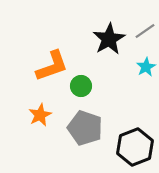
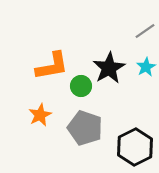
black star: moved 29 px down
orange L-shape: rotated 9 degrees clockwise
black hexagon: rotated 6 degrees counterclockwise
